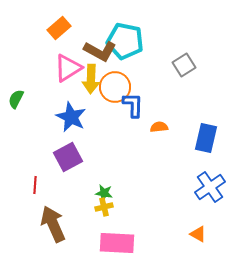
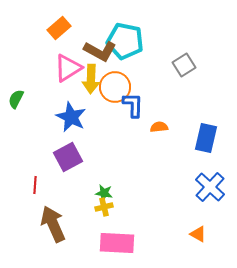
blue cross: rotated 12 degrees counterclockwise
